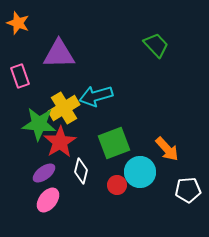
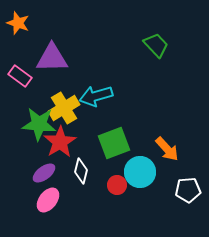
purple triangle: moved 7 px left, 4 px down
pink rectangle: rotated 35 degrees counterclockwise
